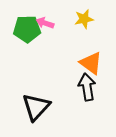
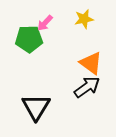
pink arrow: rotated 66 degrees counterclockwise
green pentagon: moved 2 px right, 10 px down
black arrow: rotated 64 degrees clockwise
black triangle: rotated 12 degrees counterclockwise
